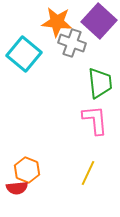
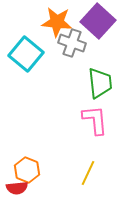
purple square: moved 1 px left
cyan square: moved 2 px right
